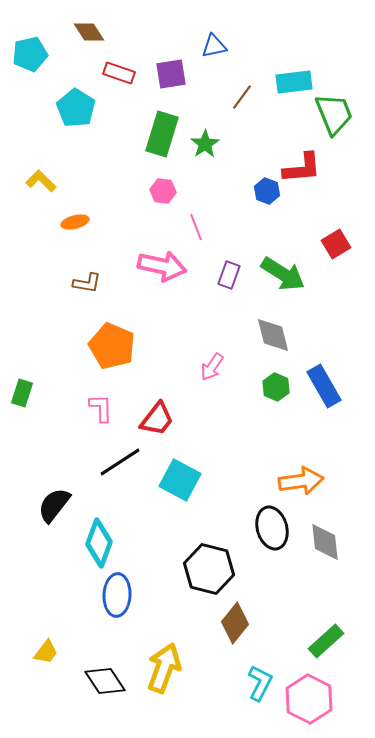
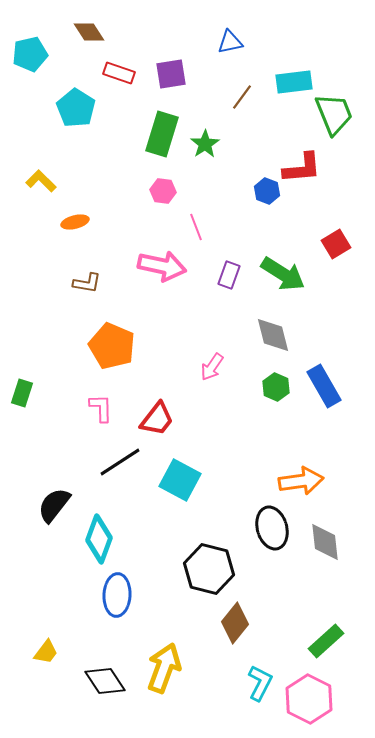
blue triangle at (214, 46): moved 16 px right, 4 px up
cyan diamond at (99, 543): moved 4 px up
